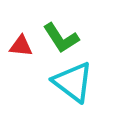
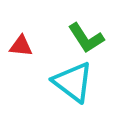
green L-shape: moved 25 px right
